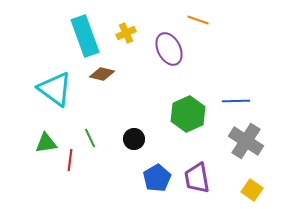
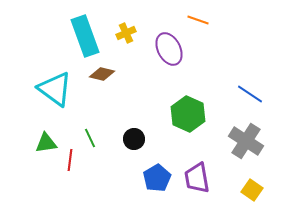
blue line: moved 14 px right, 7 px up; rotated 36 degrees clockwise
green hexagon: rotated 12 degrees counterclockwise
